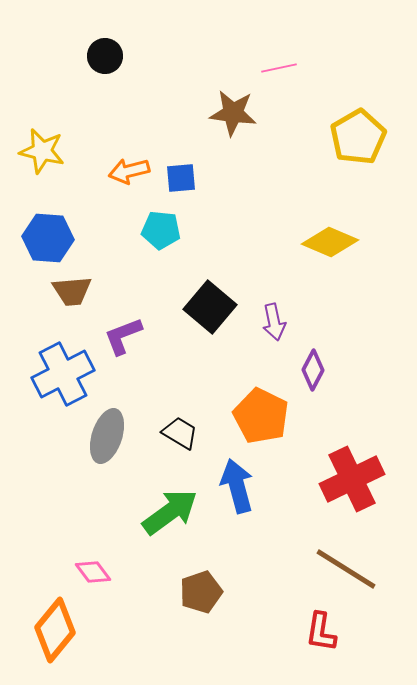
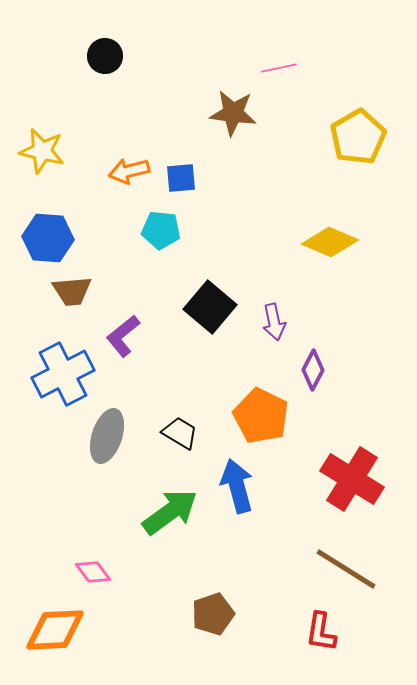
purple L-shape: rotated 18 degrees counterclockwise
red cross: rotated 32 degrees counterclockwise
brown pentagon: moved 12 px right, 22 px down
orange diamond: rotated 48 degrees clockwise
